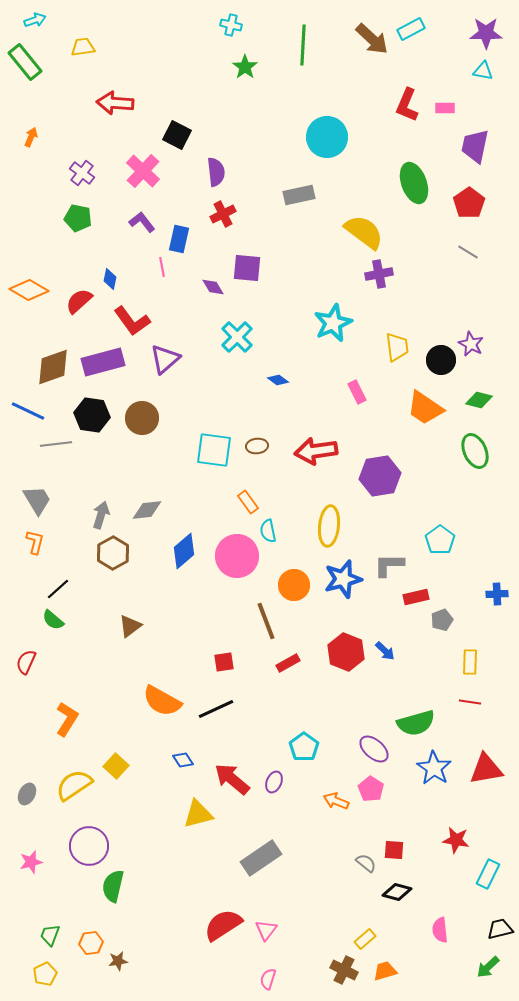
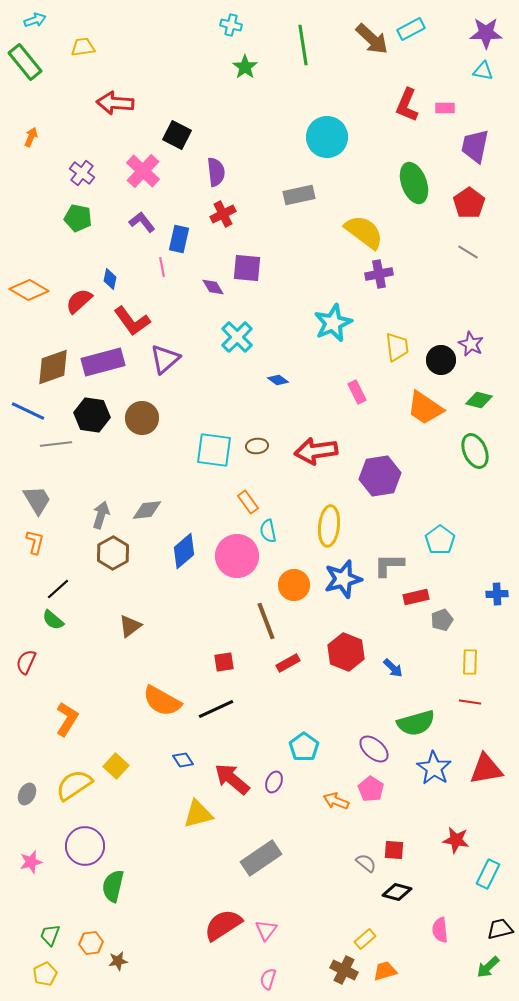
green line at (303, 45): rotated 12 degrees counterclockwise
blue arrow at (385, 651): moved 8 px right, 17 px down
purple circle at (89, 846): moved 4 px left
